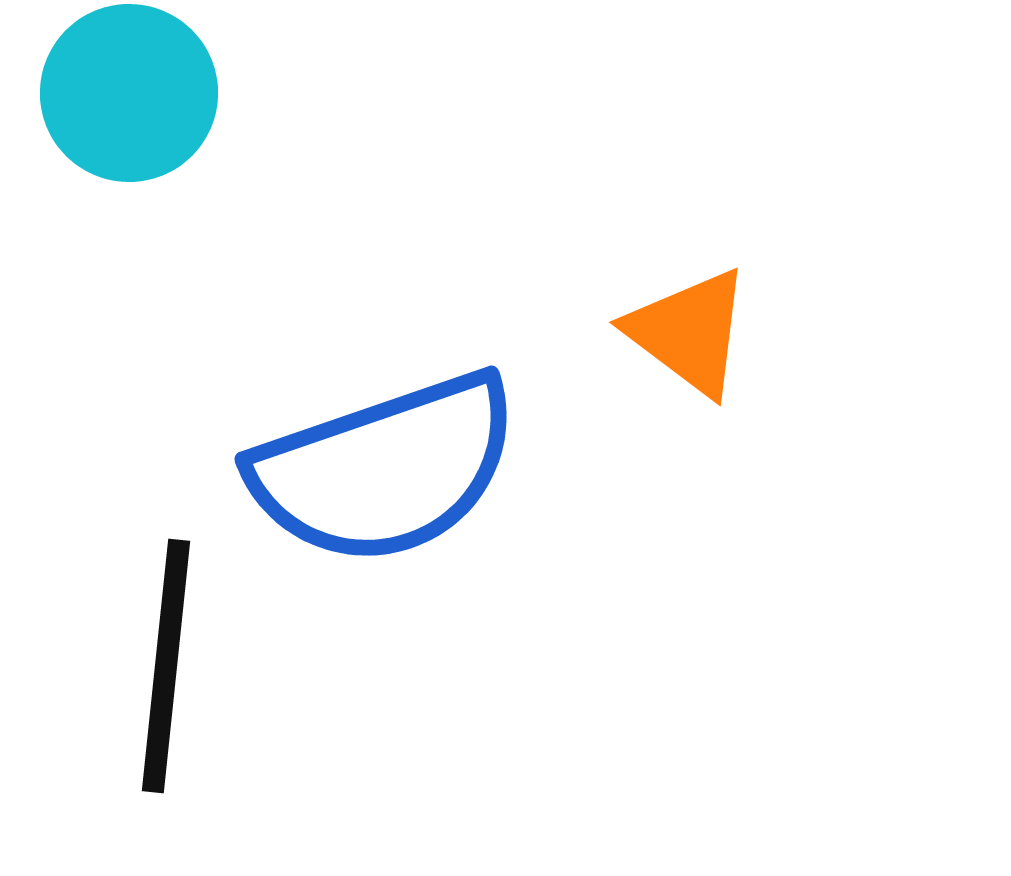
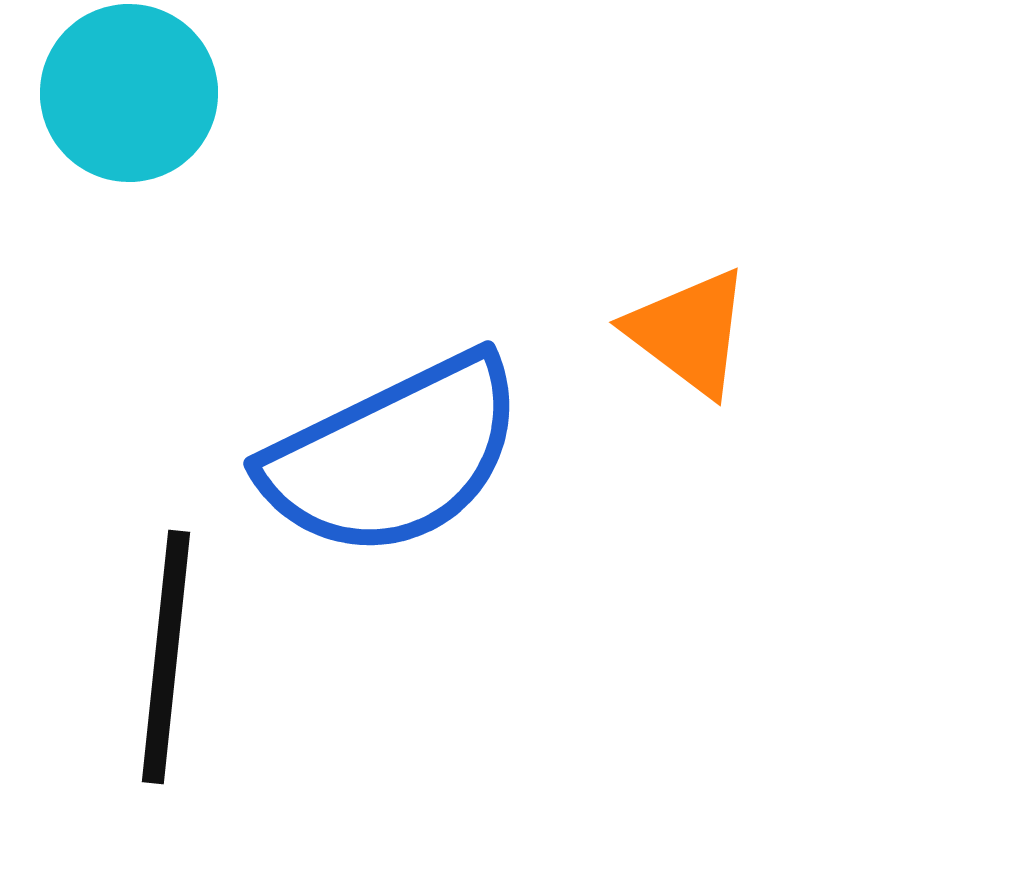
blue semicircle: moved 9 px right, 13 px up; rotated 7 degrees counterclockwise
black line: moved 9 px up
